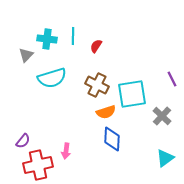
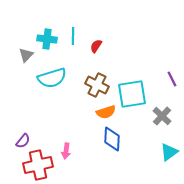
cyan triangle: moved 4 px right, 6 px up
